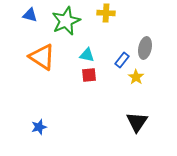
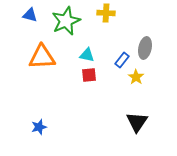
orange triangle: rotated 36 degrees counterclockwise
